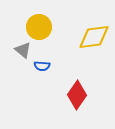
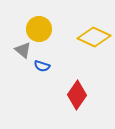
yellow circle: moved 2 px down
yellow diamond: rotated 32 degrees clockwise
blue semicircle: rotated 14 degrees clockwise
